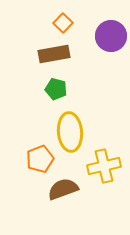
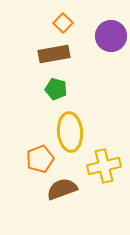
brown semicircle: moved 1 px left
